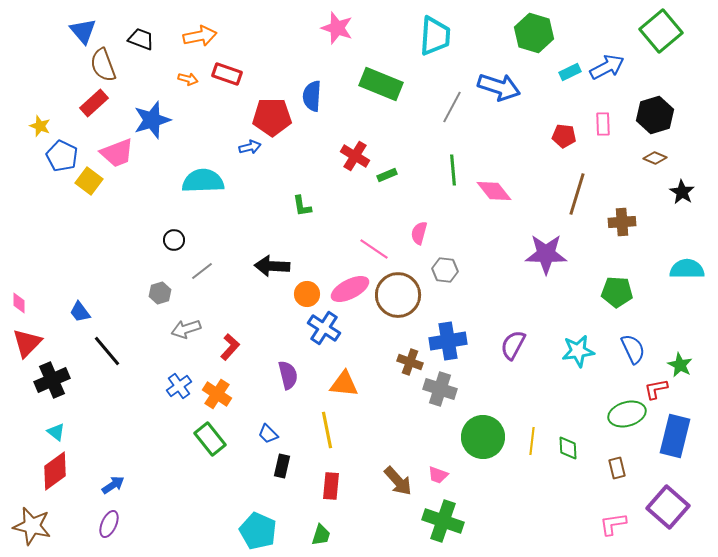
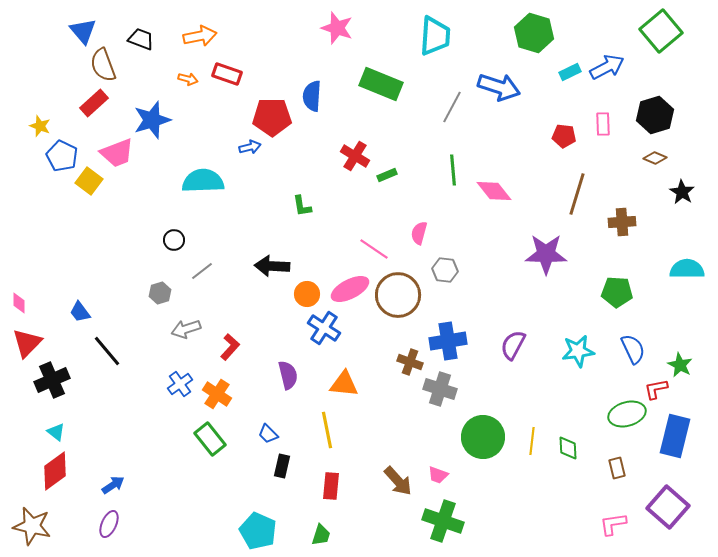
blue cross at (179, 386): moved 1 px right, 2 px up
